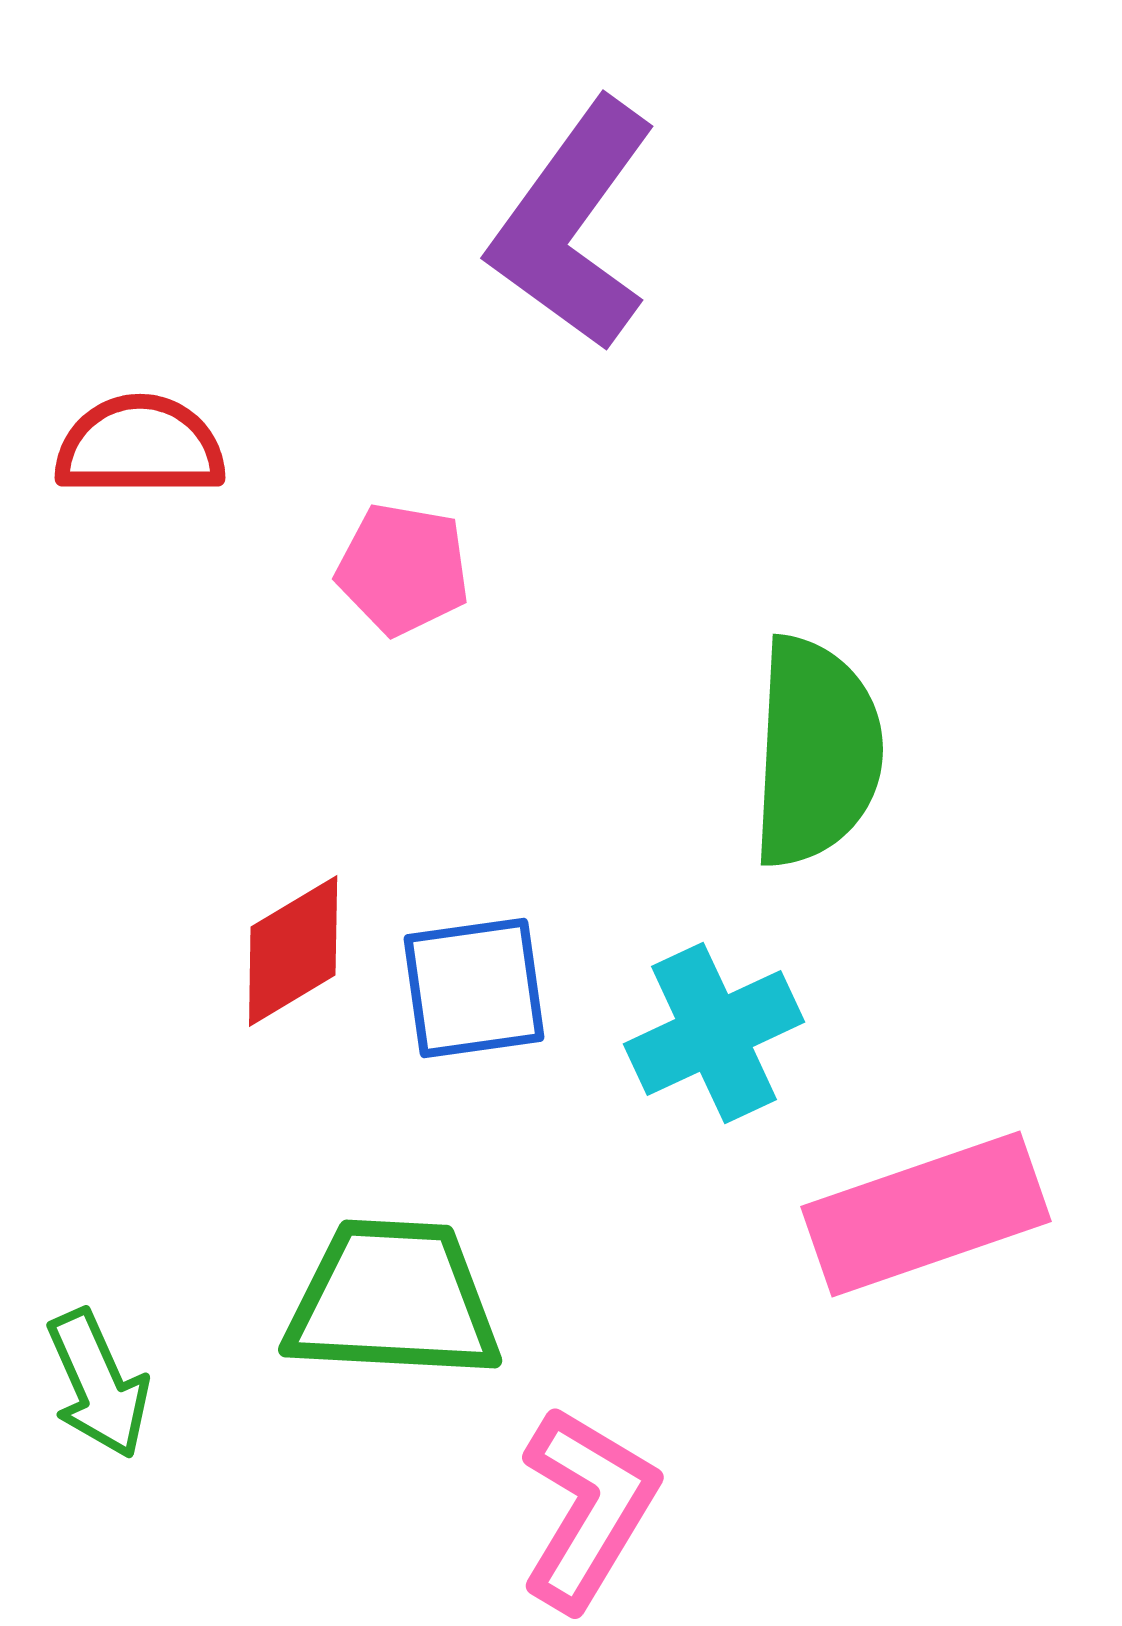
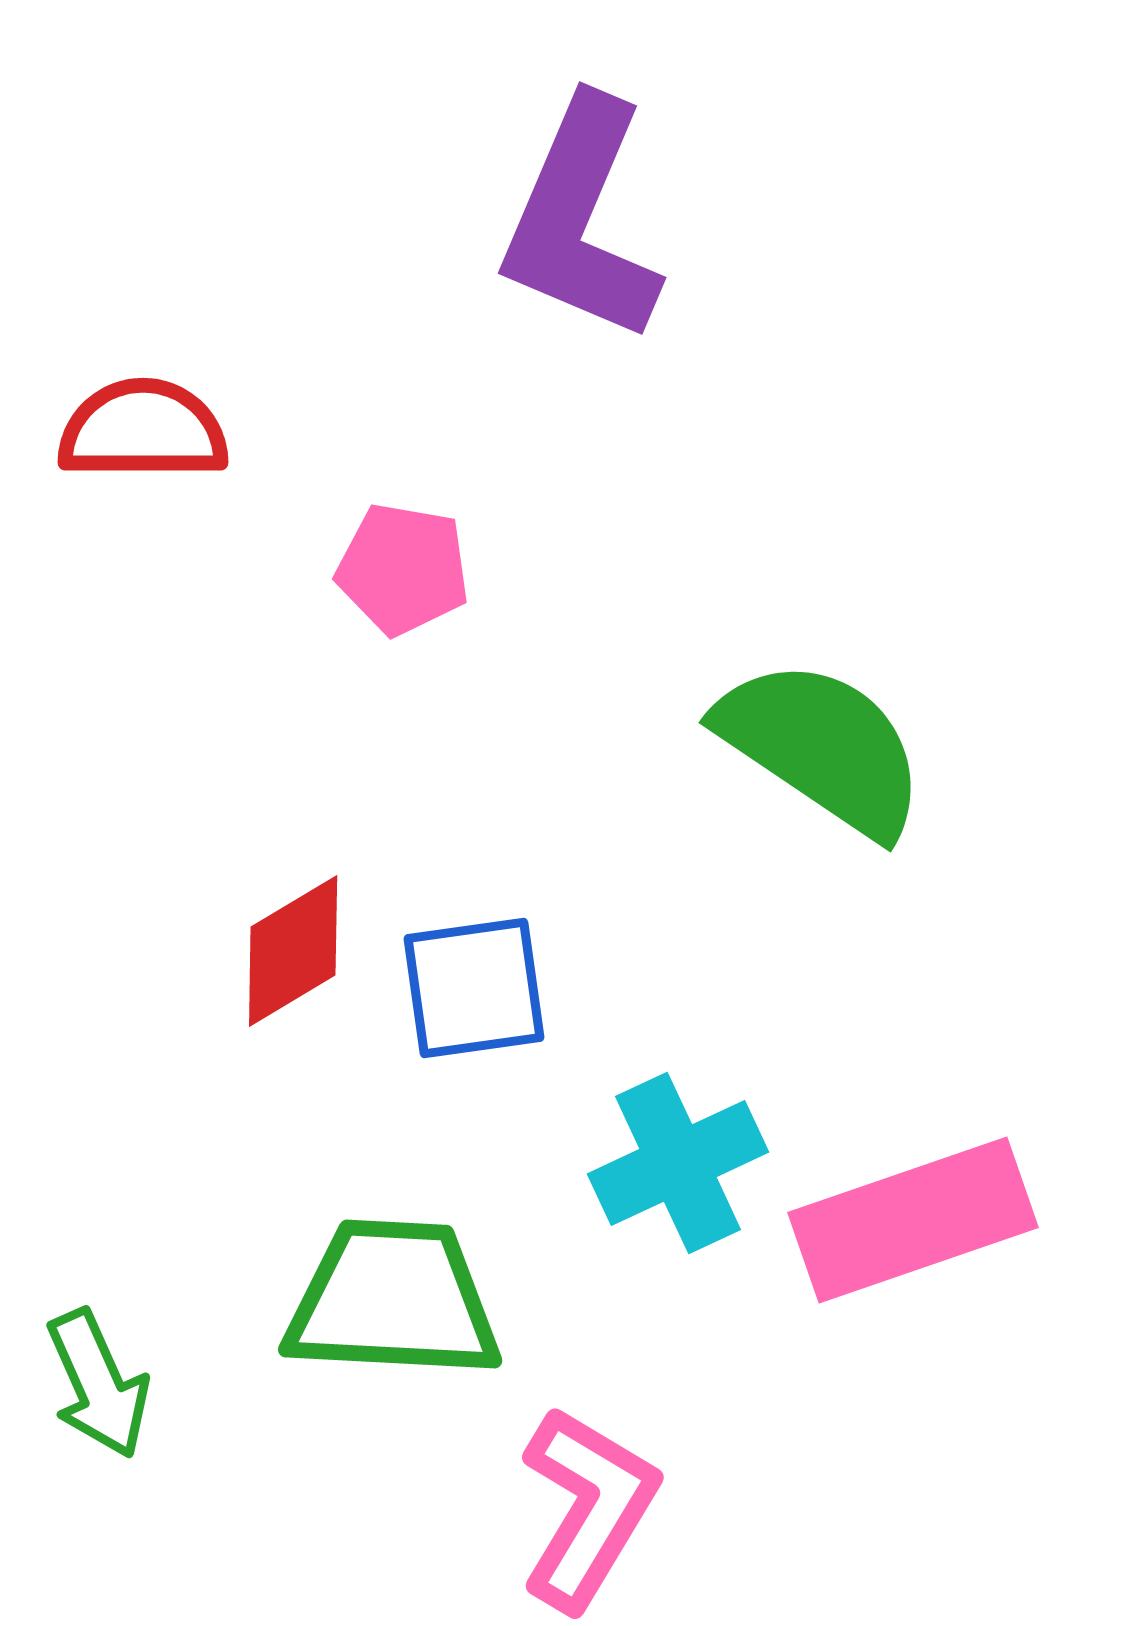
purple L-shape: moved 8 px right, 5 px up; rotated 13 degrees counterclockwise
red semicircle: moved 3 px right, 16 px up
green semicircle: moved 6 px right, 5 px up; rotated 59 degrees counterclockwise
cyan cross: moved 36 px left, 130 px down
pink rectangle: moved 13 px left, 6 px down
